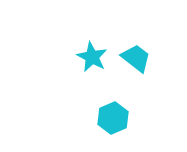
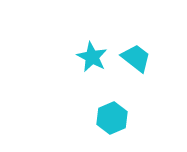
cyan hexagon: moved 1 px left
